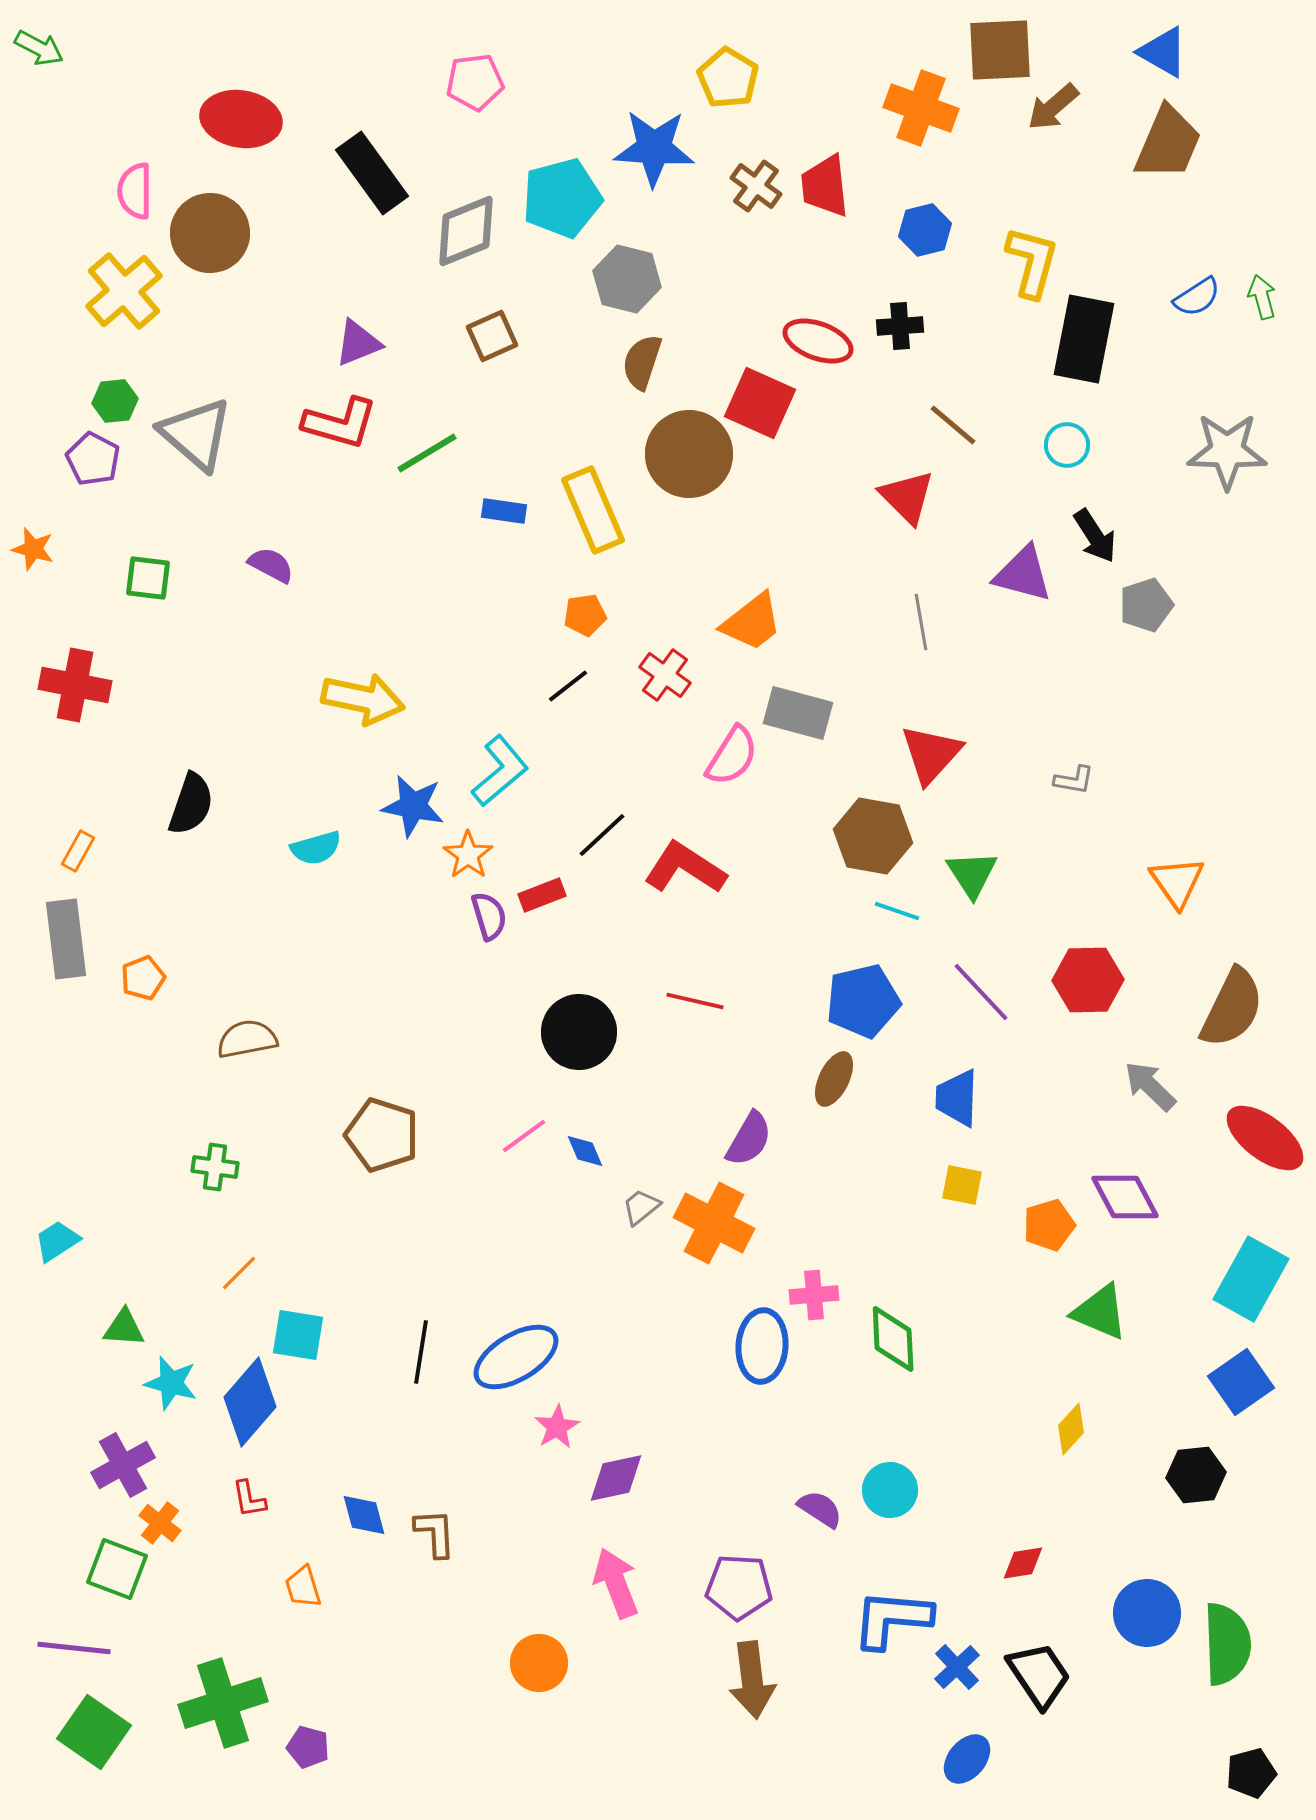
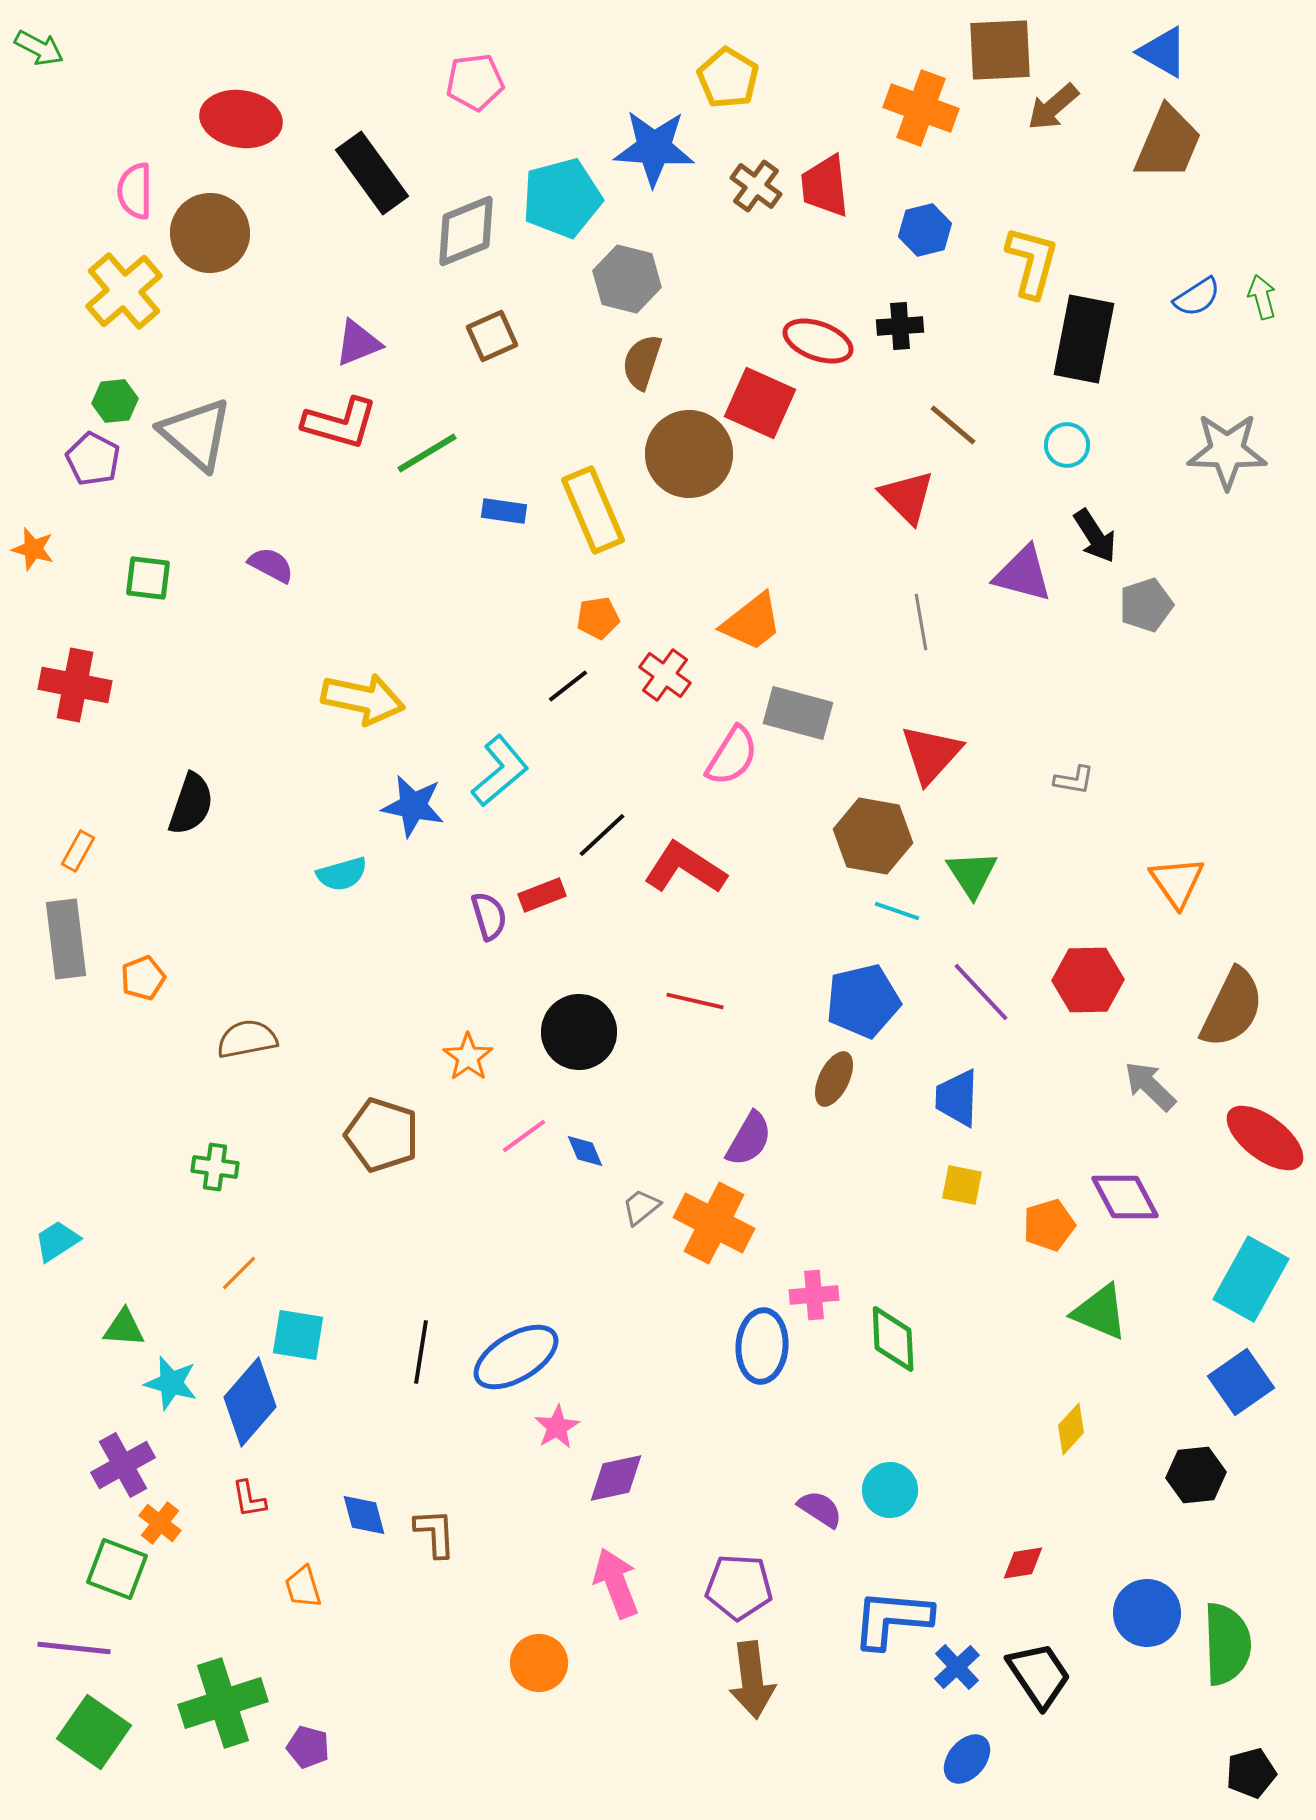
orange pentagon at (585, 615): moved 13 px right, 3 px down
cyan semicircle at (316, 848): moved 26 px right, 26 px down
orange star at (468, 855): moved 202 px down
